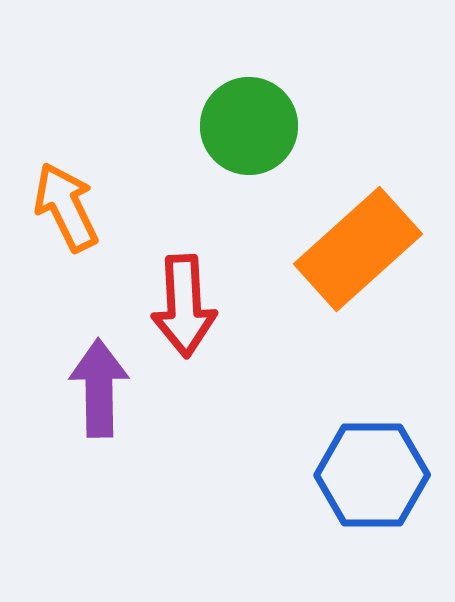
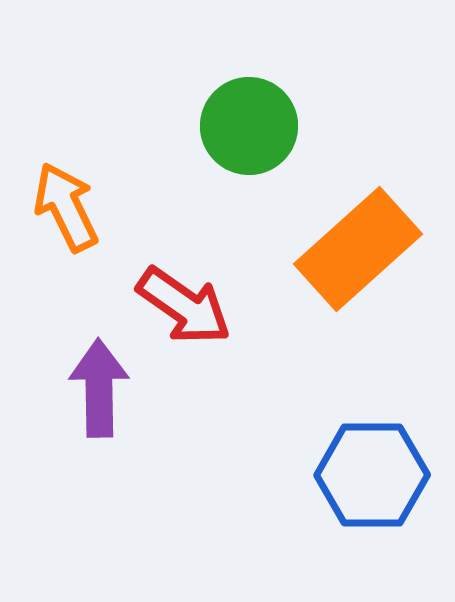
red arrow: rotated 52 degrees counterclockwise
